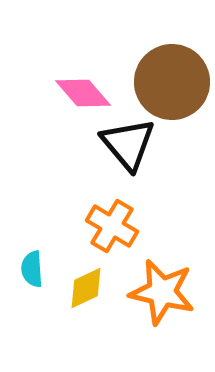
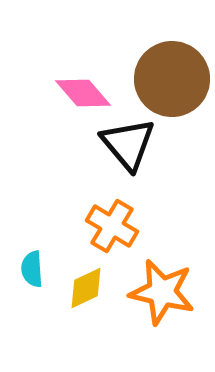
brown circle: moved 3 px up
